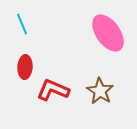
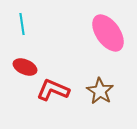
cyan line: rotated 15 degrees clockwise
red ellipse: rotated 70 degrees counterclockwise
